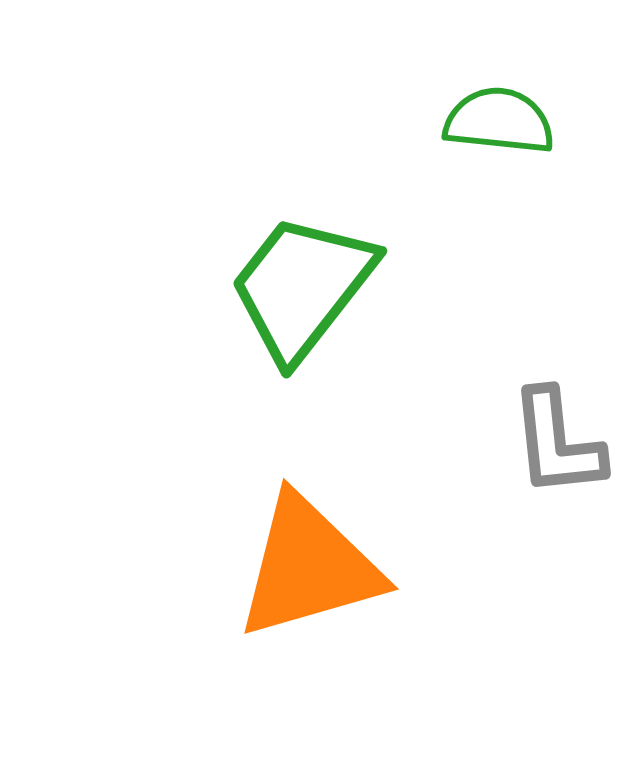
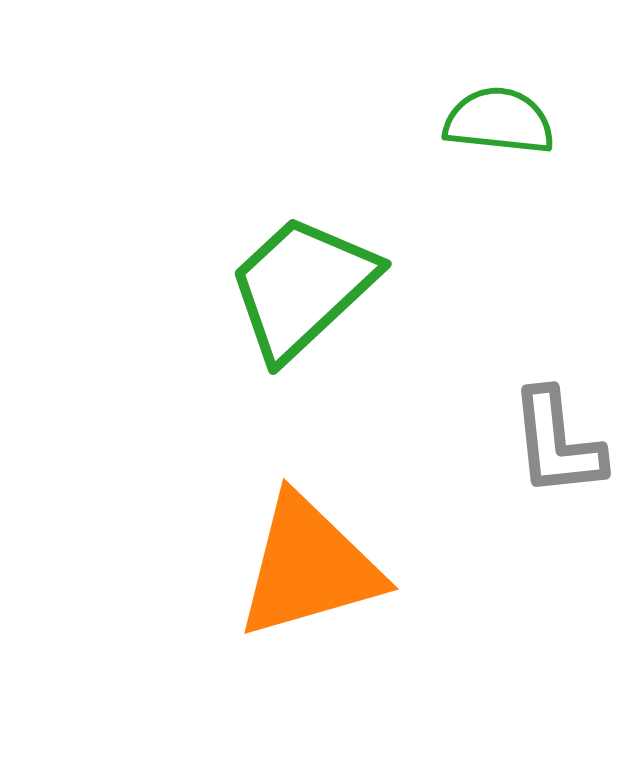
green trapezoid: rotated 9 degrees clockwise
